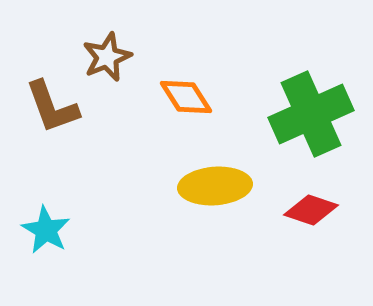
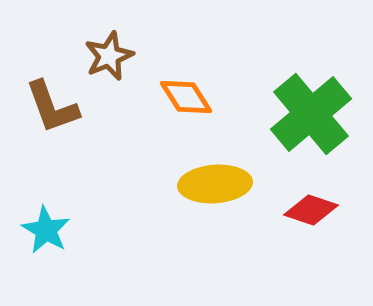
brown star: moved 2 px right, 1 px up
green cross: rotated 16 degrees counterclockwise
yellow ellipse: moved 2 px up
